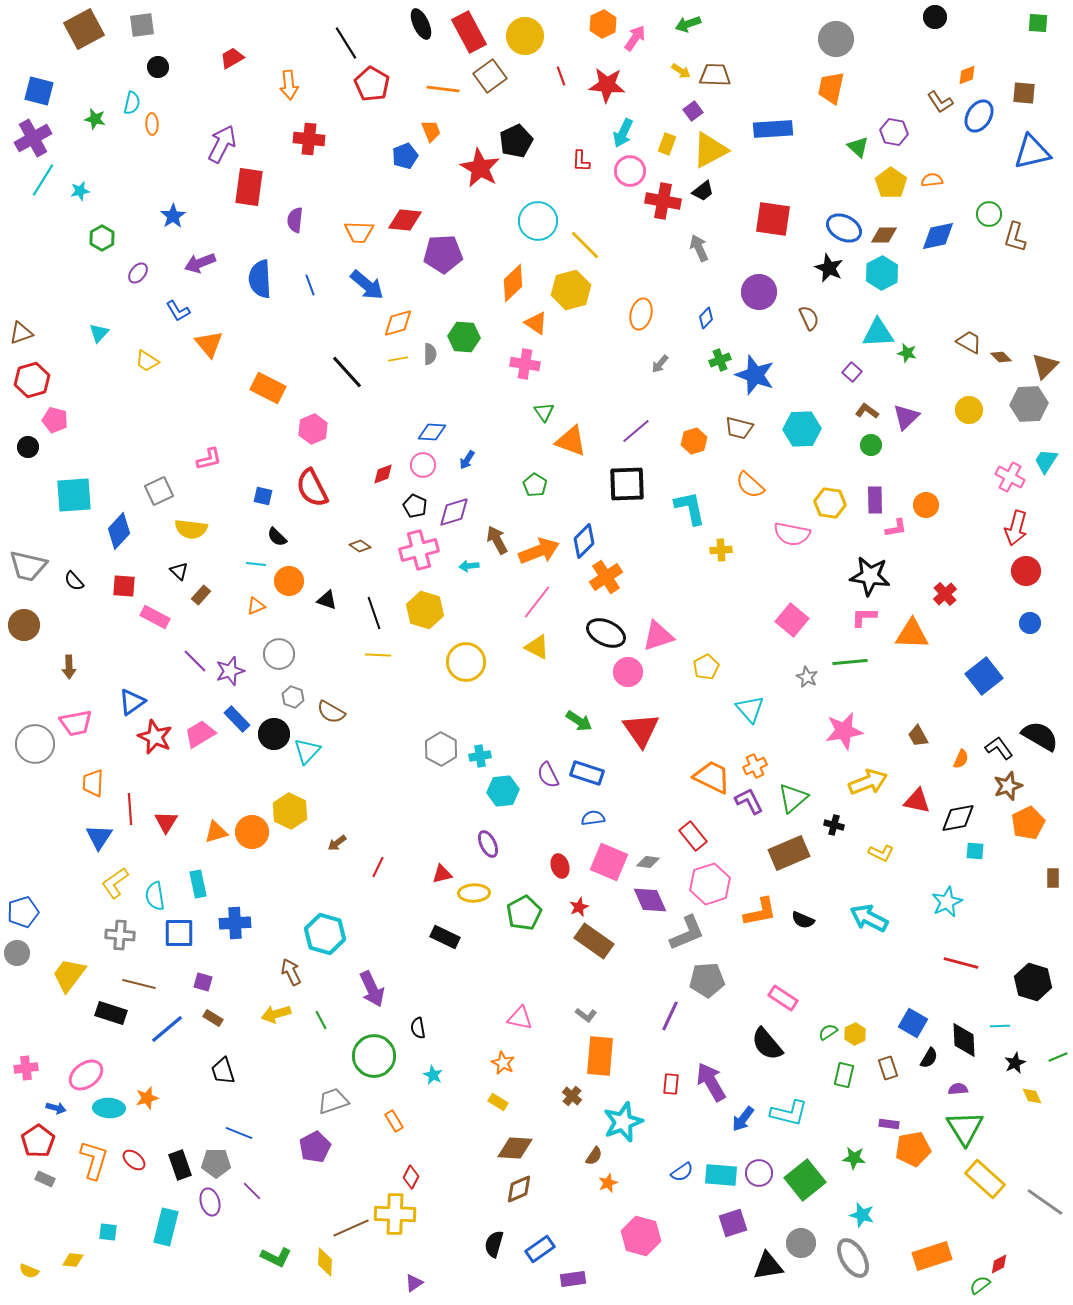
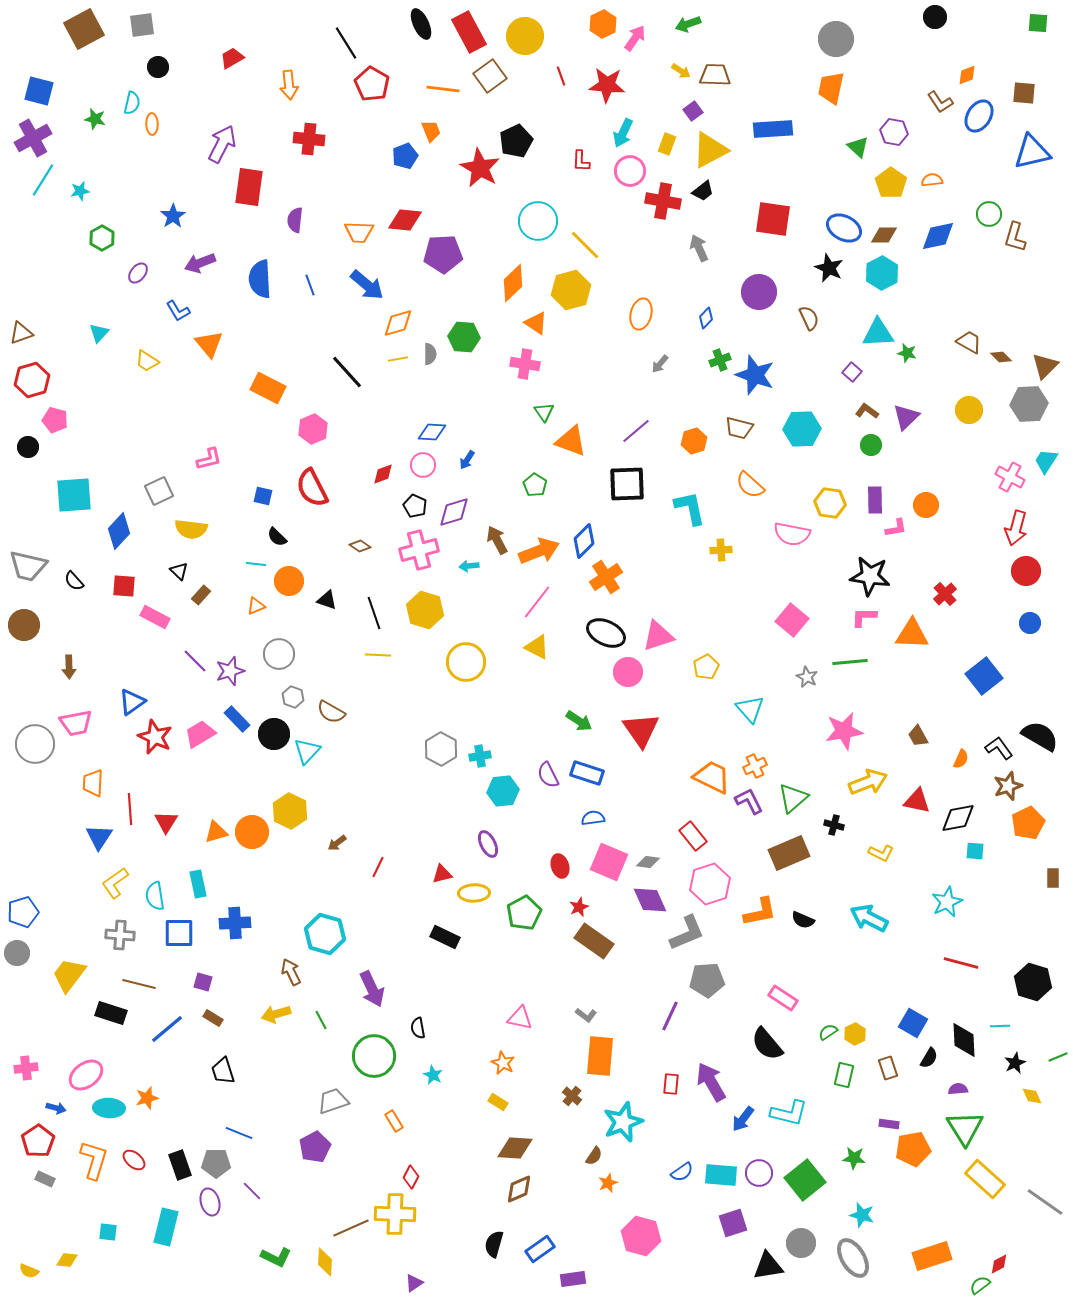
yellow diamond at (73, 1260): moved 6 px left
